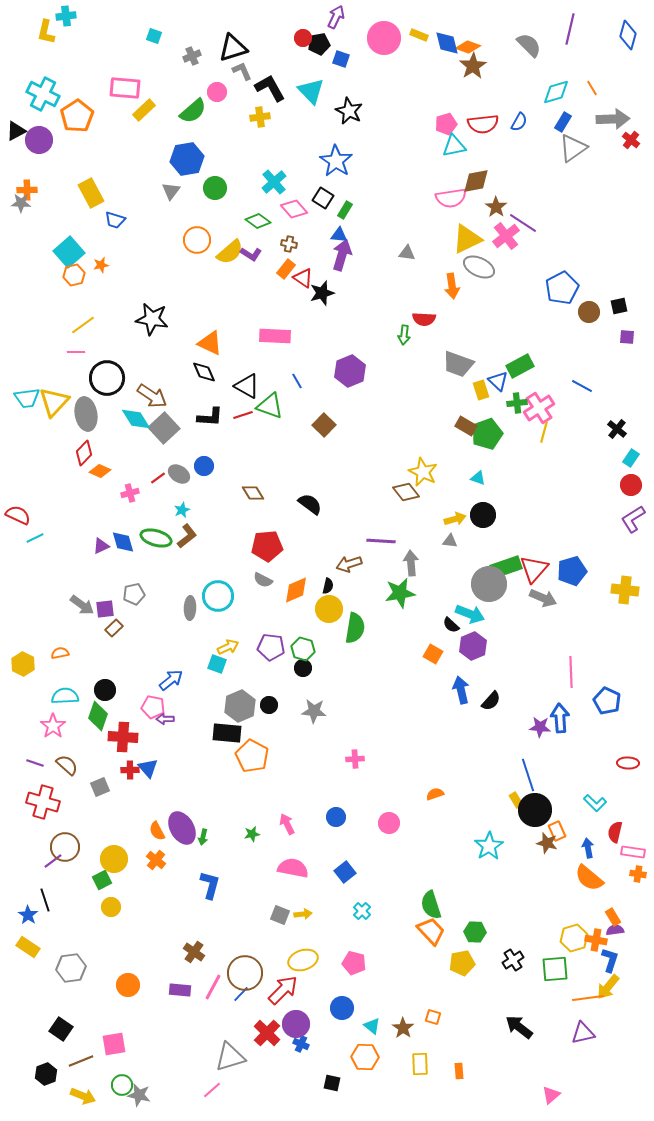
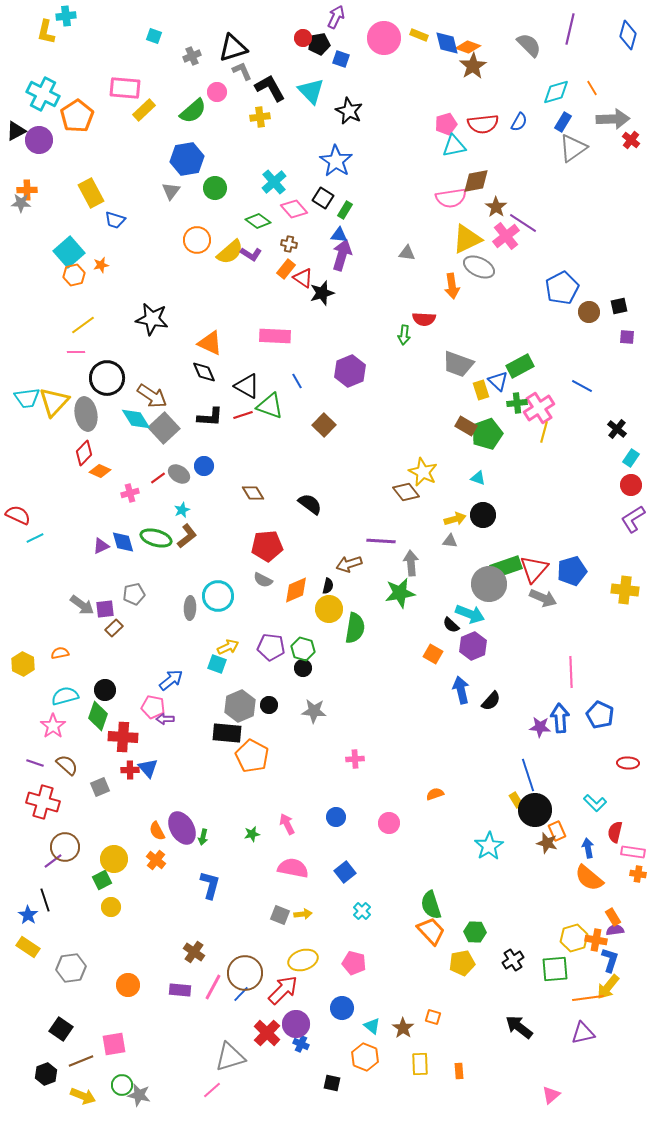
cyan semicircle at (65, 696): rotated 12 degrees counterclockwise
blue pentagon at (607, 701): moved 7 px left, 14 px down
orange hexagon at (365, 1057): rotated 20 degrees clockwise
